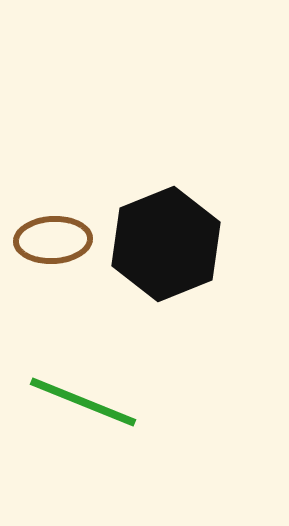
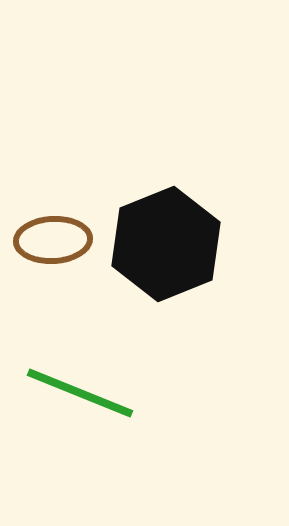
green line: moved 3 px left, 9 px up
